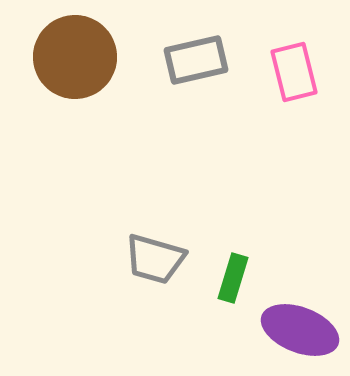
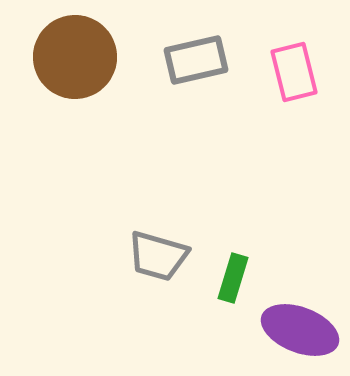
gray trapezoid: moved 3 px right, 3 px up
